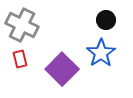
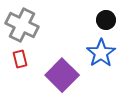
purple square: moved 6 px down
